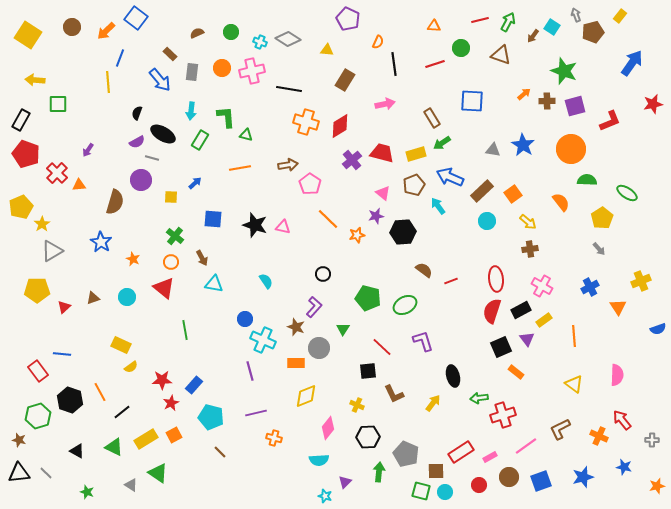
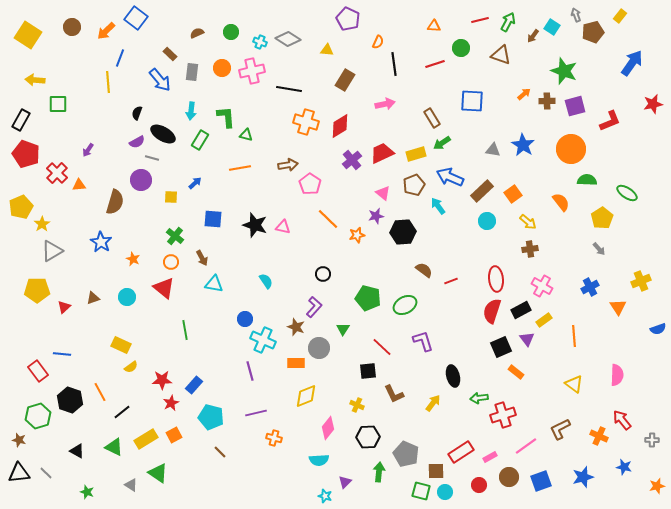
red trapezoid at (382, 153): rotated 40 degrees counterclockwise
